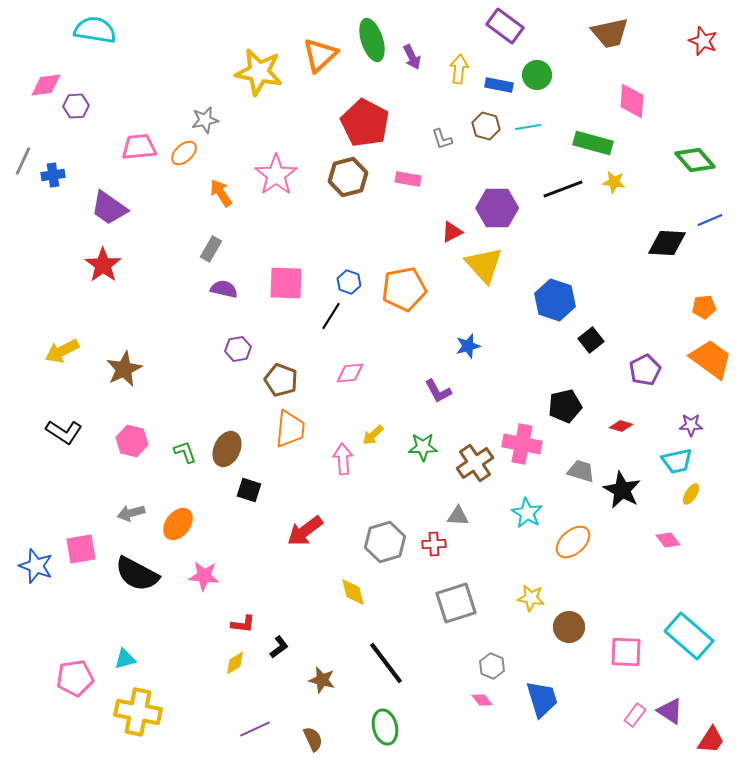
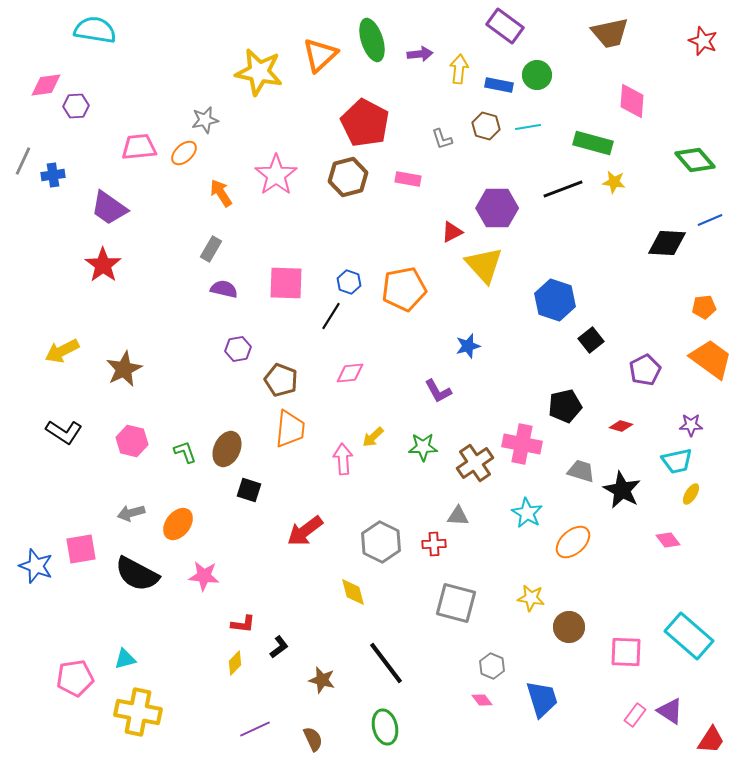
purple arrow at (412, 57): moved 8 px right, 3 px up; rotated 70 degrees counterclockwise
yellow arrow at (373, 435): moved 2 px down
gray hexagon at (385, 542): moved 4 px left; rotated 18 degrees counterclockwise
gray square at (456, 603): rotated 33 degrees clockwise
yellow diamond at (235, 663): rotated 15 degrees counterclockwise
